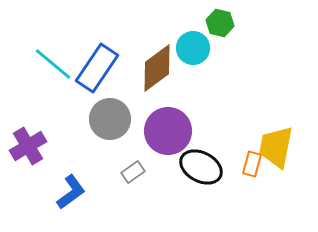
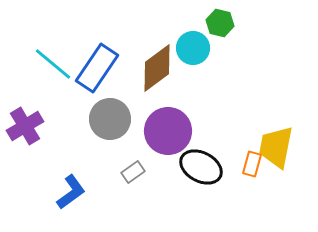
purple cross: moved 3 px left, 20 px up
